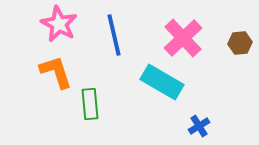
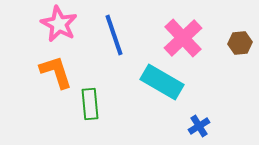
blue line: rotated 6 degrees counterclockwise
